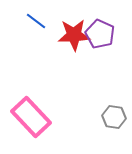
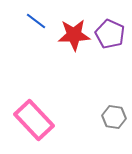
purple pentagon: moved 10 px right
pink rectangle: moved 3 px right, 3 px down
